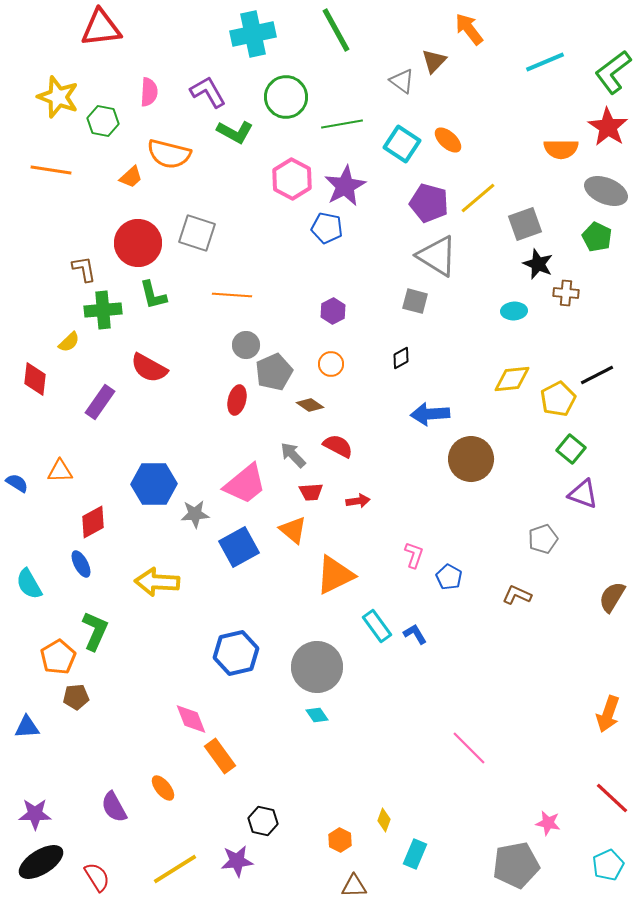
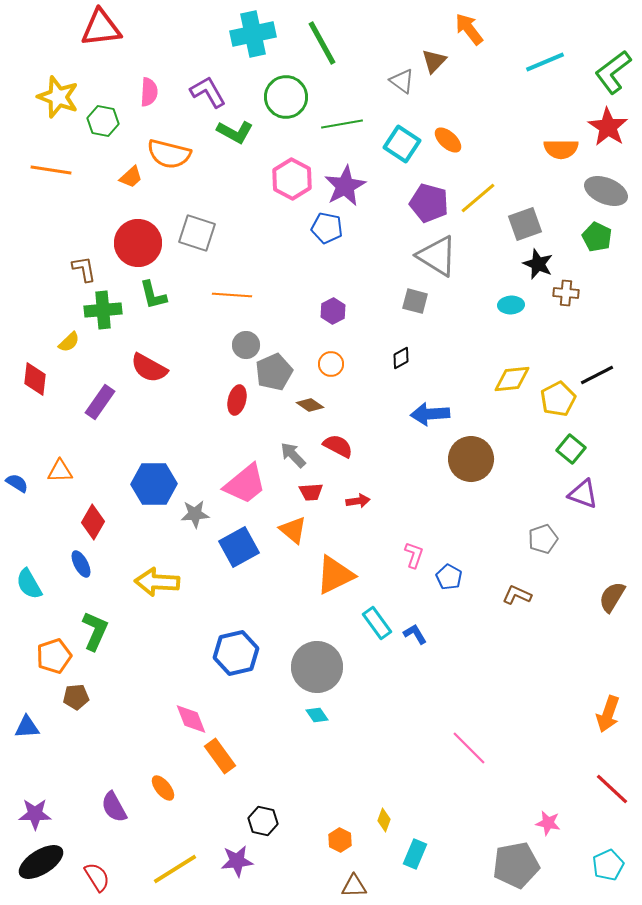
green line at (336, 30): moved 14 px left, 13 px down
cyan ellipse at (514, 311): moved 3 px left, 6 px up
red diamond at (93, 522): rotated 32 degrees counterclockwise
cyan rectangle at (377, 626): moved 3 px up
orange pentagon at (58, 657): moved 4 px left, 1 px up; rotated 12 degrees clockwise
red line at (612, 798): moved 9 px up
